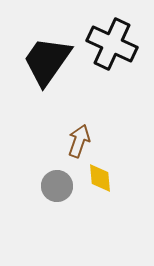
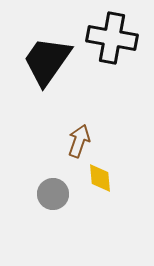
black cross: moved 6 px up; rotated 15 degrees counterclockwise
gray circle: moved 4 px left, 8 px down
